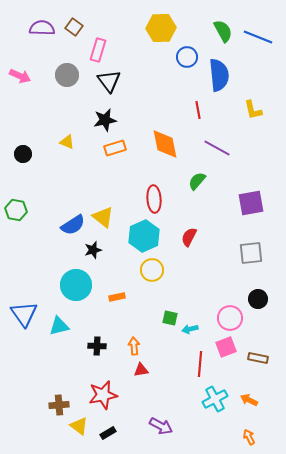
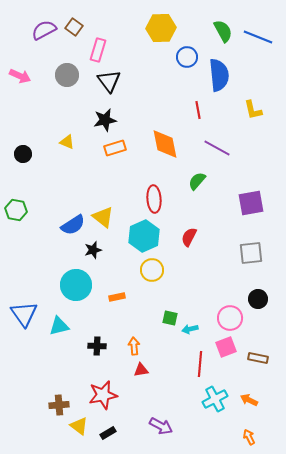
purple semicircle at (42, 28): moved 2 px right, 2 px down; rotated 30 degrees counterclockwise
